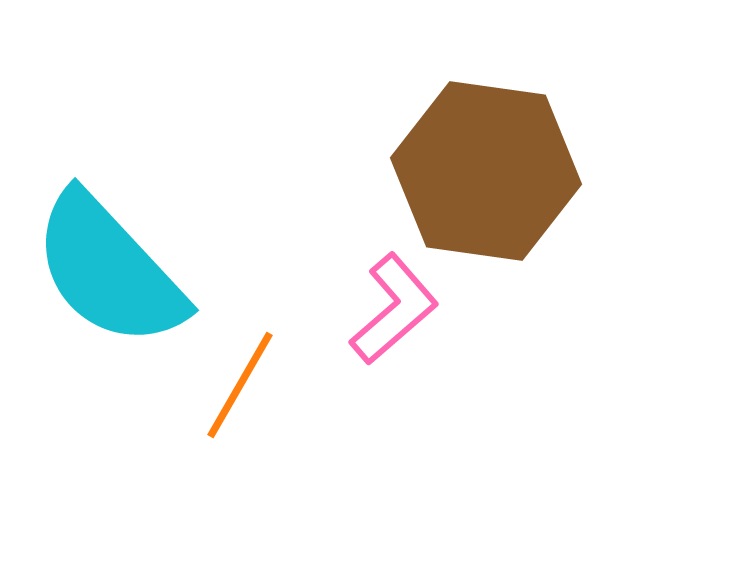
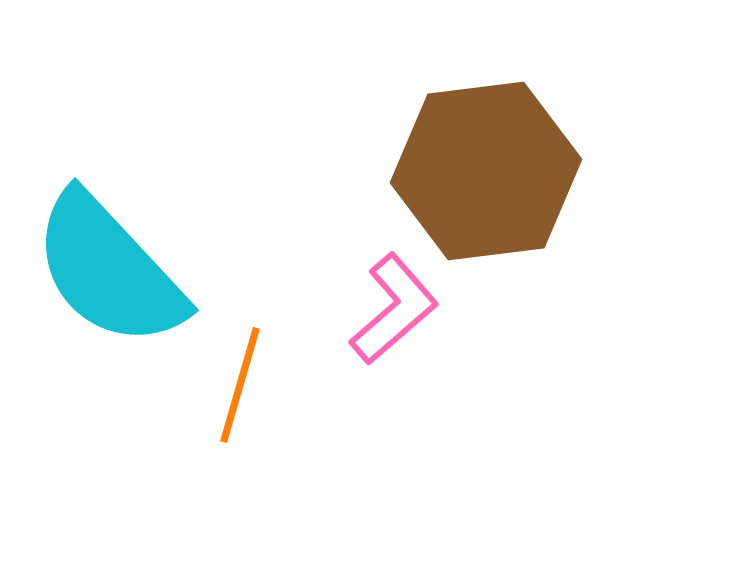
brown hexagon: rotated 15 degrees counterclockwise
orange line: rotated 14 degrees counterclockwise
